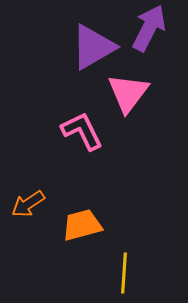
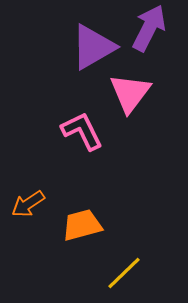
pink triangle: moved 2 px right
yellow line: rotated 42 degrees clockwise
